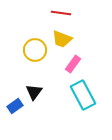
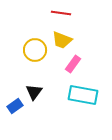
yellow trapezoid: moved 1 px down
cyan rectangle: rotated 52 degrees counterclockwise
